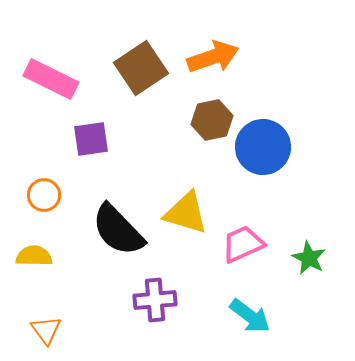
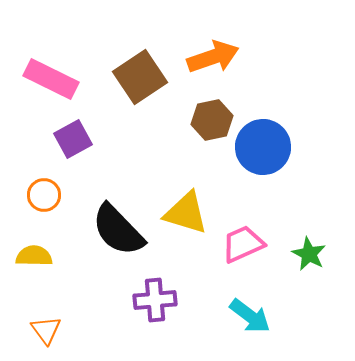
brown square: moved 1 px left, 9 px down
purple square: moved 18 px left; rotated 21 degrees counterclockwise
green star: moved 4 px up
